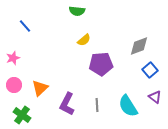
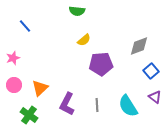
blue square: moved 1 px right, 1 px down
green cross: moved 7 px right
